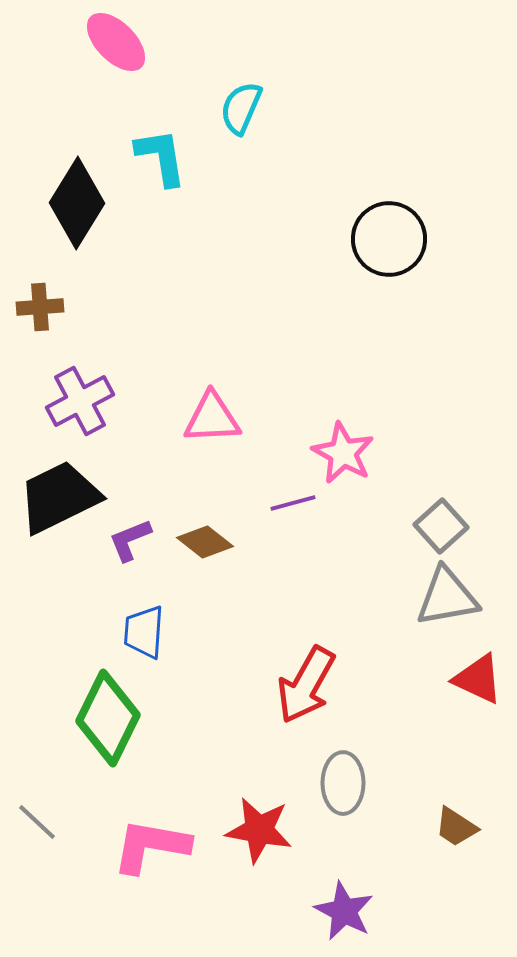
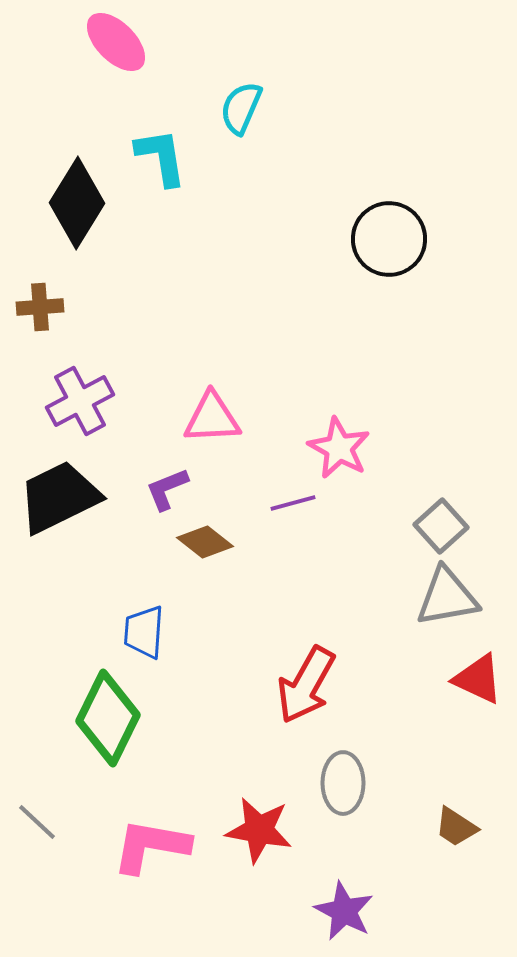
pink star: moved 4 px left, 5 px up
purple L-shape: moved 37 px right, 51 px up
